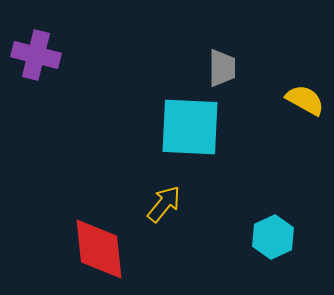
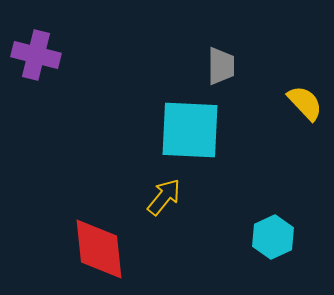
gray trapezoid: moved 1 px left, 2 px up
yellow semicircle: moved 3 px down; rotated 18 degrees clockwise
cyan square: moved 3 px down
yellow arrow: moved 7 px up
